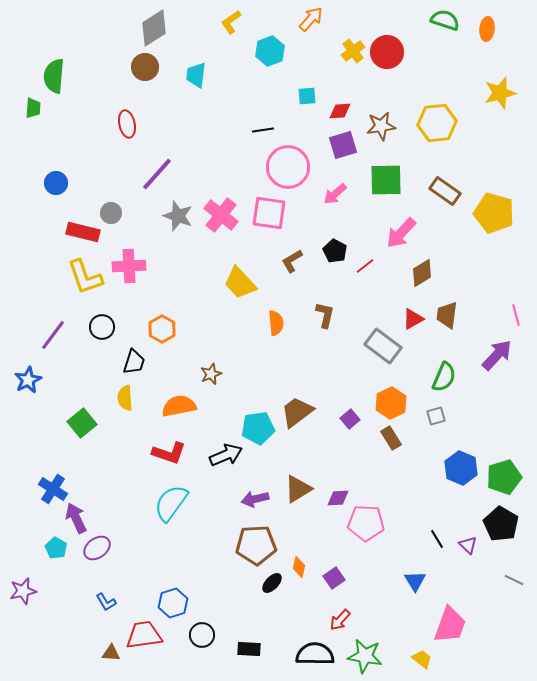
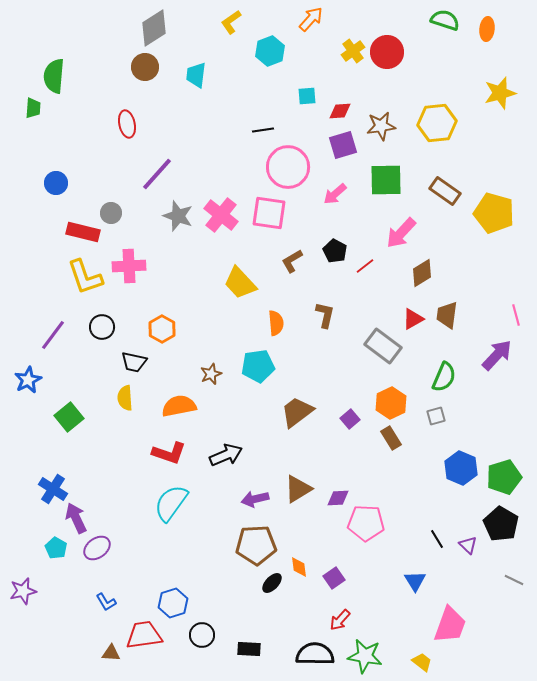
black trapezoid at (134, 362): rotated 84 degrees clockwise
green square at (82, 423): moved 13 px left, 6 px up
cyan pentagon at (258, 428): moved 62 px up
orange diamond at (299, 567): rotated 20 degrees counterclockwise
yellow trapezoid at (422, 659): moved 3 px down
